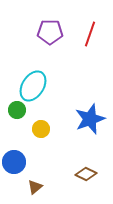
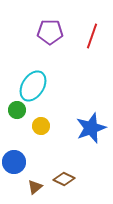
red line: moved 2 px right, 2 px down
blue star: moved 1 px right, 9 px down
yellow circle: moved 3 px up
brown diamond: moved 22 px left, 5 px down
